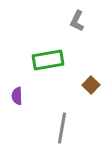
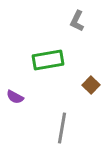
purple semicircle: moved 2 px left, 1 px down; rotated 60 degrees counterclockwise
